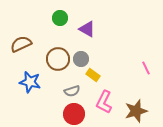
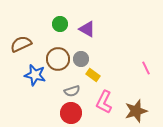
green circle: moved 6 px down
blue star: moved 5 px right, 7 px up
red circle: moved 3 px left, 1 px up
